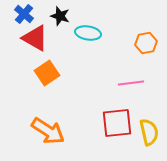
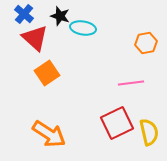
cyan ellipse: moved 5 px left, 5 px up
red triangle: rotated 12 degrees clockwise
red square: rotated 20 degrees counterclockwise
orange arrow: moved 1 px right, 3 px down
